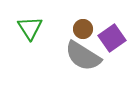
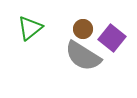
green triangle: rotated 24 degrees clockwise
purple square: rotated 16 degrees counterclockwise
